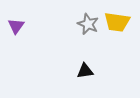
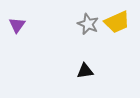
yellow trapezoid: rotated 32 degrees counterclockwise
purple triangle: moved 1 px right, 1 px up
